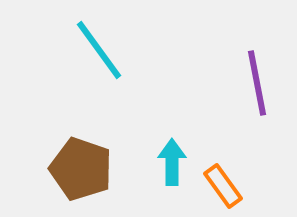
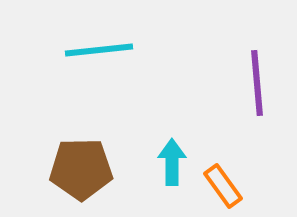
cyan line: rotated 60 degrees counterclockwise
purple line: rotated 6 degrees clockwise
brown pentagon: rotated 20 degrees counterclockwise
